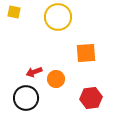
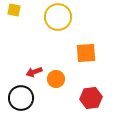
yellow square: moved 2 px up
black circle: moved 5 px left
